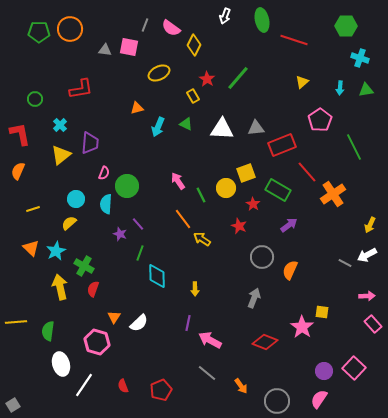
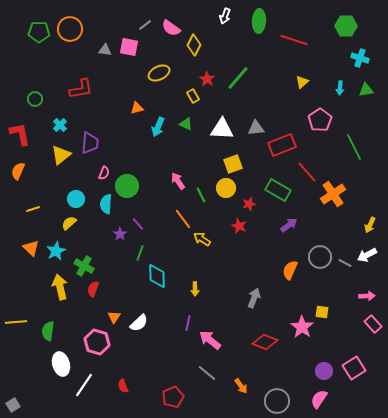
green ellipse at (262, 20): moved 3 px left, 1 px down; rotated 15 degrees clockwise
gray line at (145, 25): rotated 32 degrees clockwise
yellow square at (246, 173): moved 13 px left, 9 px up
red star at (253, 204): moved 4 px left; rotated 24 degrees clockwise
purple star at (120, 234): rotated 16 degrees clockwise
gray circle at (262, 257): moved 58 px right
pink arrow at (210, 340): rotated 10 degrees clockwise
pink square at (354, 368): rotated 15 degrees clockwise
red pentagon at (161, 390): moved 12 px right, 7 px down
